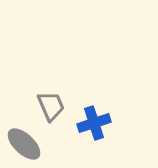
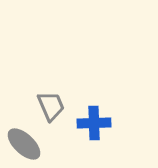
blue cross: rotated 16 degrees clockwise
